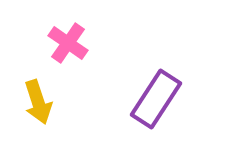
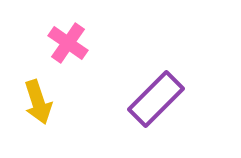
purple rectangle: rotated 12 degrees clockwise
